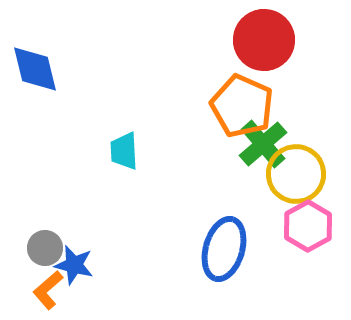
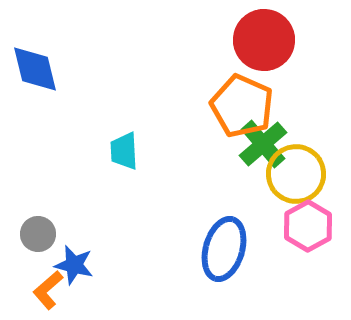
gray circle: moved 7 px left, 14 px up
